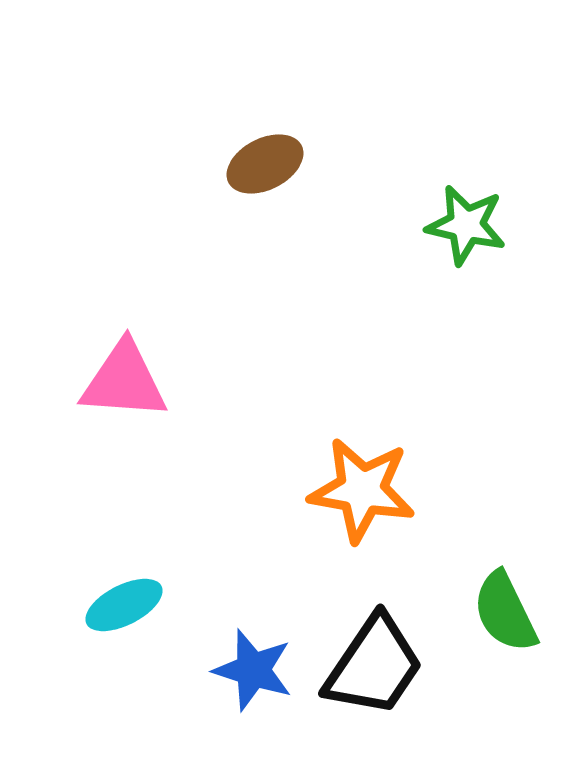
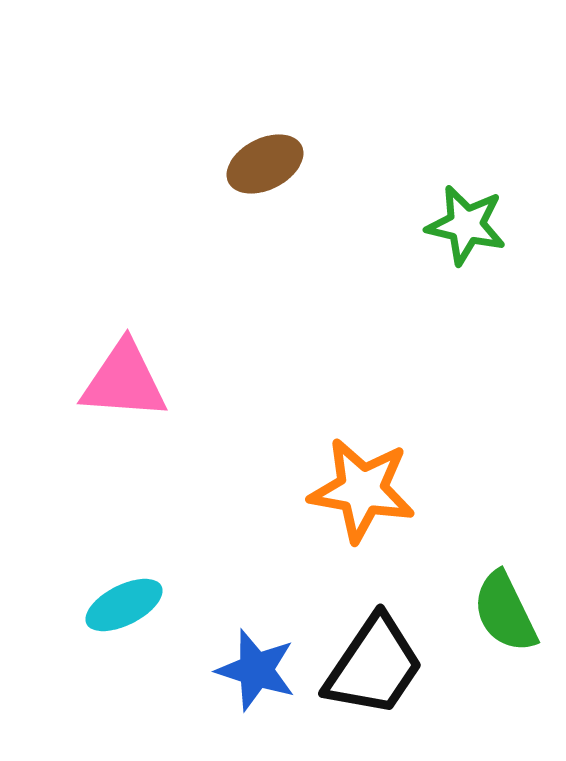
blue star: moved 3 px right
